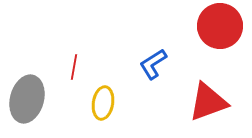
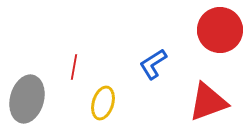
red circle: moved 4 px down
yellow ellipse: rotated 8 degrees clockwise
